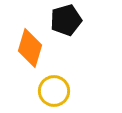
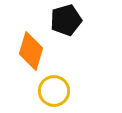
orange diamond: moved 1 px right, 3 px down
